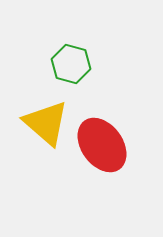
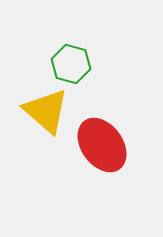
yellow triangle: moved 12 px up
